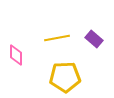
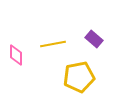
yellow line: moved 4 px left, 6 px down
yellow pentagon: moved 14 px right; rotated 8 degrees counterclockwise
